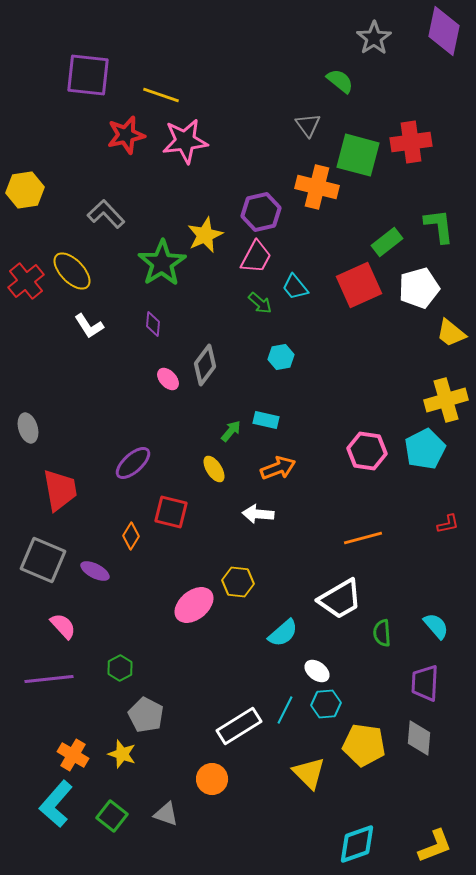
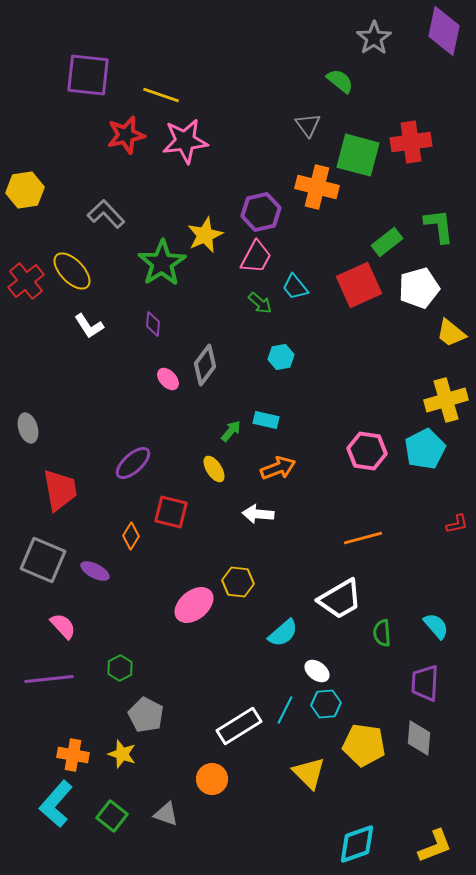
red L-shape at (448, 524): moved 9 px right
orange cross at (73, 755): rotated 20 degrees counterclockwise
